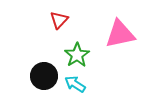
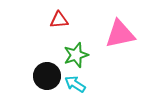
red triangle: rotated 42 degrees clockwise
green star: moved 1 px left; rotated 15 degrees clockwise
black circle: moved 3 px right
